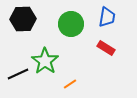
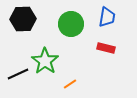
red rectangle: rotated 18 degrees counterclockwise
